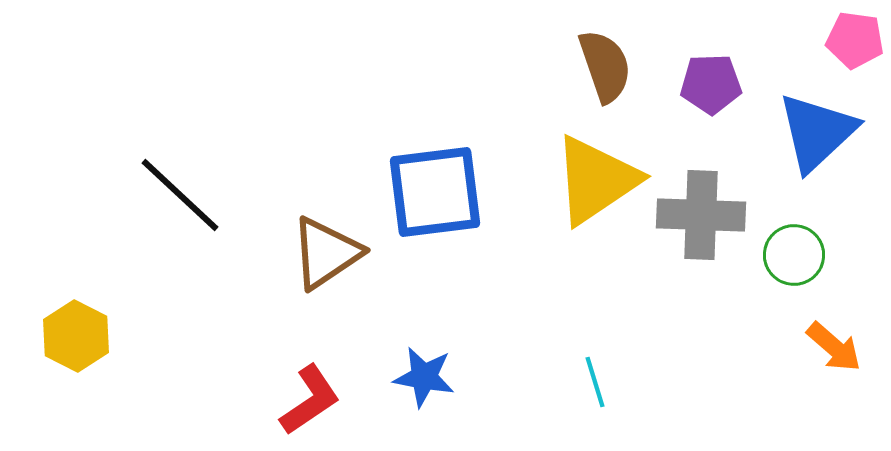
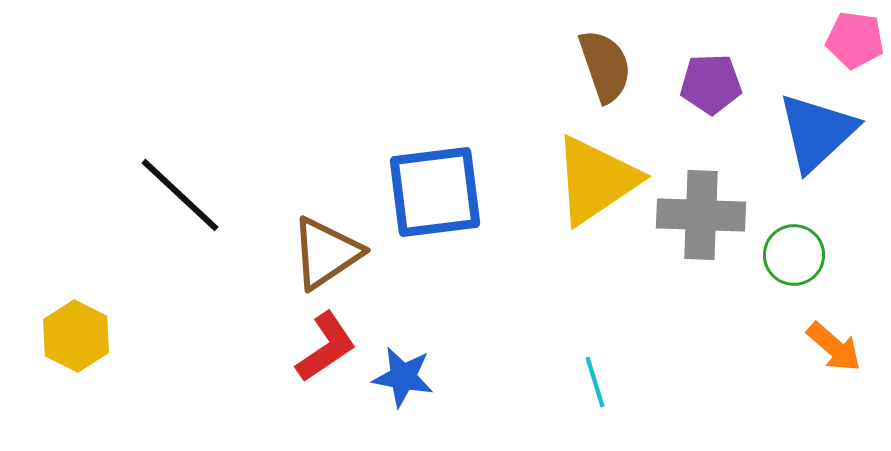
blue star: moved 21 px left
red L-shape: moved 16 px right, 53 px up
